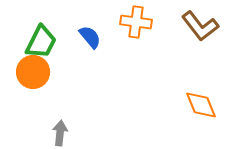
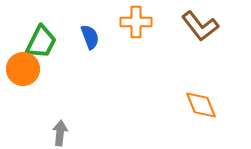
orange cross: rotated 8 degrees counterclockwise
blue semicircle: rotated 20 degrees clockwise
orange circle: moved 10 px left, 3 px up
